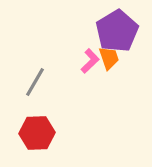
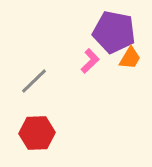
purple pentagon: moved 3 px left, 1 px down; rotated 30 degrees counterclockwise
orange trapezoid: moved 21 px right; rotated 50 degrees clockwise
gray line: moved 1 px left, 1 px up; rotated 16 degrees clockwise
